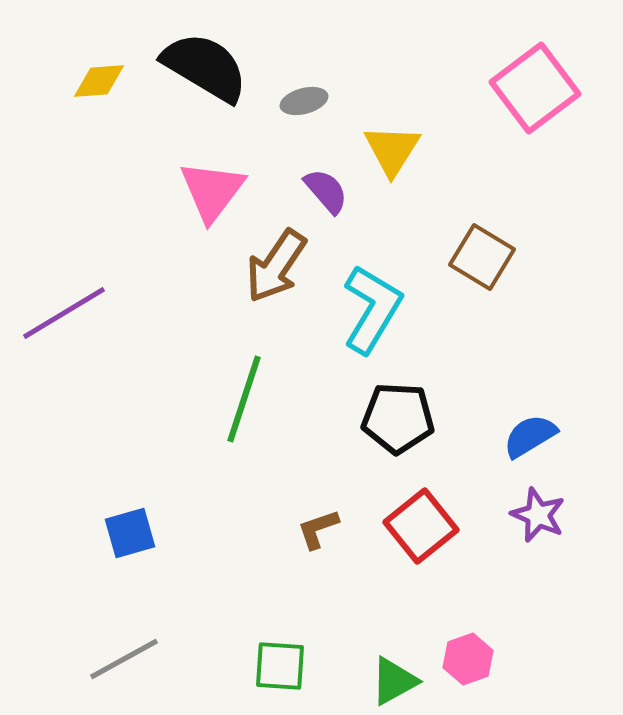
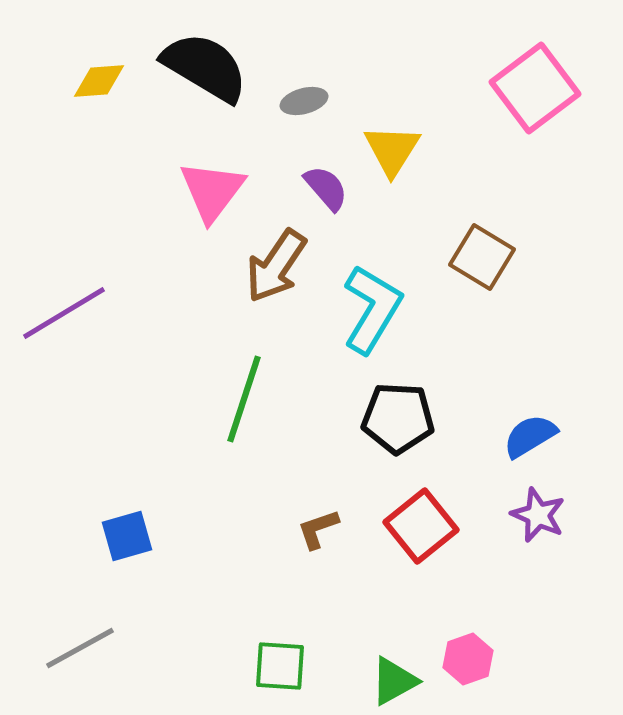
purple semicircle: moved 3 px up
blue square: moved 3 px left, 3 px down
gray line: moved 44 px left, 11 px up
